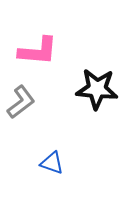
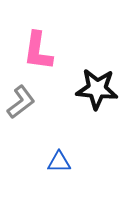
pink L-shape: rotated 93 degrees clockwise
blue triangle: moved 7 px right, 1 px up; rotated 20 degrees counterclockwise
